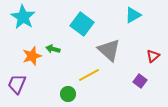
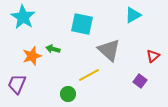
cyan square: rotated 25 degrees counterclockwise
